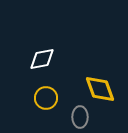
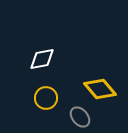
yellow diamond: rotated 20 degrees counterclockwise
gray ellipse: rotated 40 degrees counterclockwise
